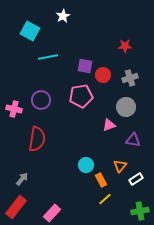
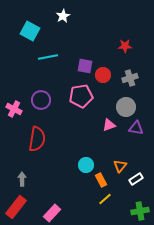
pink cross: rotated 14 degrees clockwise
purple triangle: moved 3 px right, 12 px up
gray arrow: rotated 40 degrees counterclockwise
